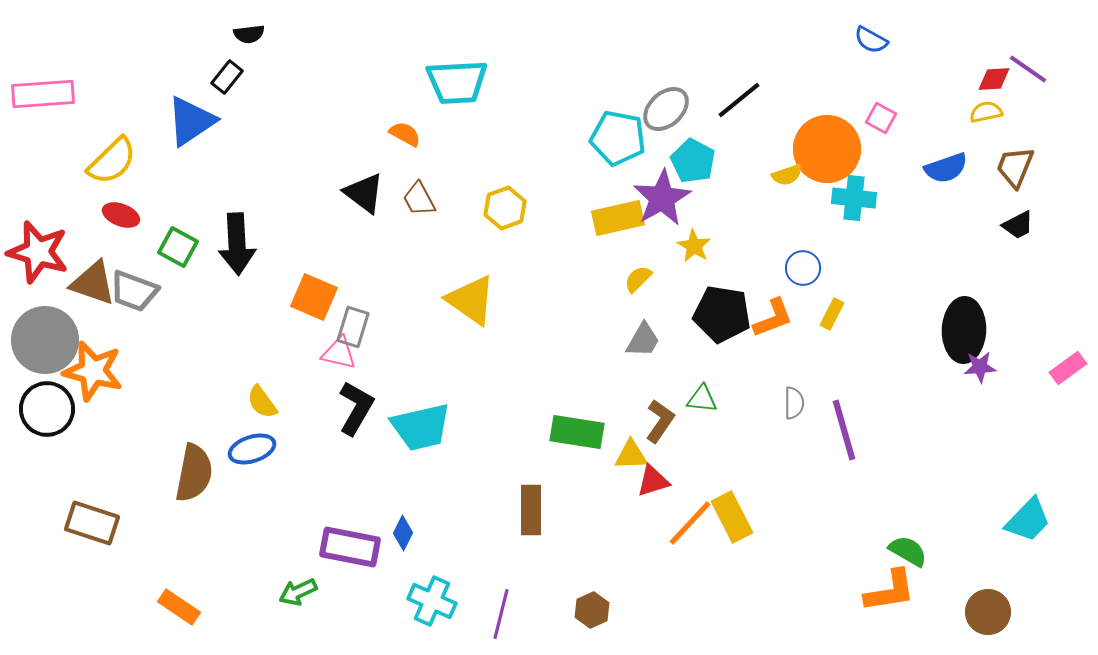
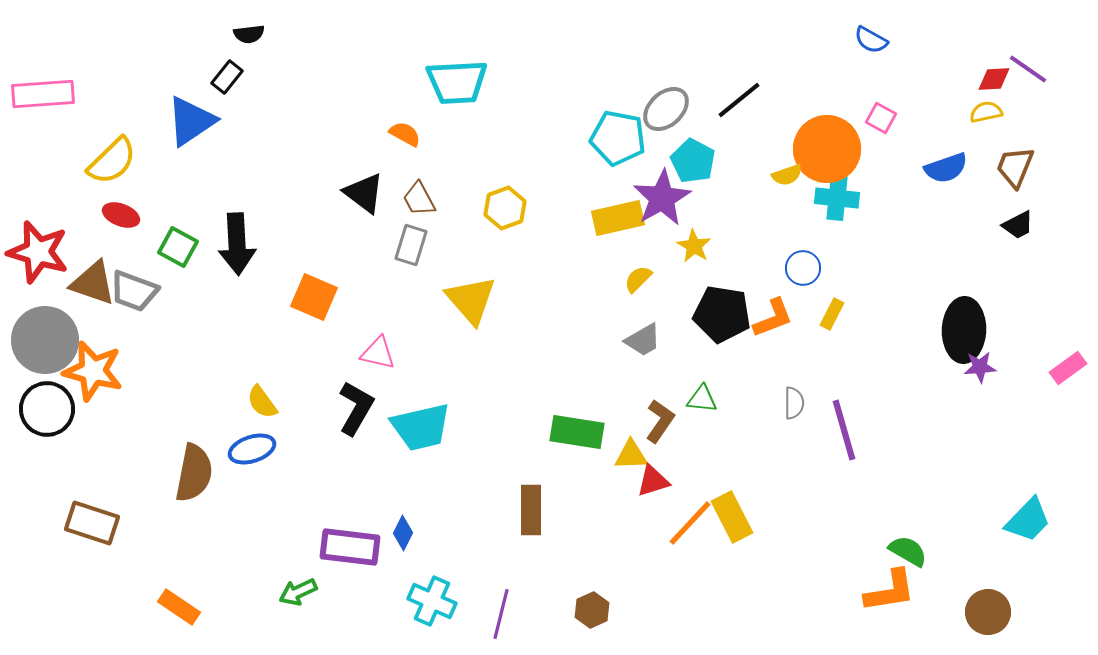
cyan cross at (854, 198): moved 17 px left
yellow triangle at (471, 300): rotated 14 degrees clockwise
gray rectangle at (353, 327): moved 58 px right, 82 px up
gray trapezoid at (643, 340): rotated 30 degrees clockwise
pink triangle at (339, 353): moved 39 px right
purple rectangle at (350, 547): rotated 4 degrees counterclockwise
